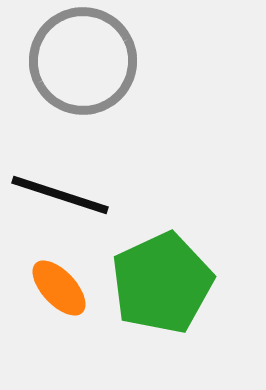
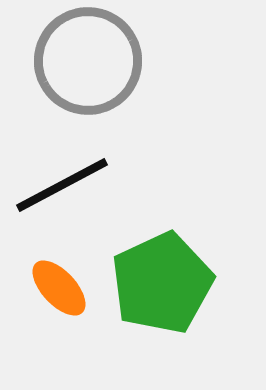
gray circle: moved 5 px right
black line: moved 2 px right, 10 px up; rotated 46 degrees counterclockwise
